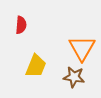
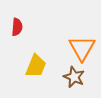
red semicircle: moved 4 px left, 2 px down
brown star: rotated 15 degrees clockwise
